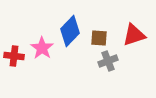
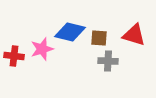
blue diamond: moved 1 px down; rotated 60 degrees clockwise
red triangle: rotated 35 degrees clockwise
pink star: moved 1 px down; rotated 20 degrees clockwise
gray cross: rotated 24 degrees clockwise
